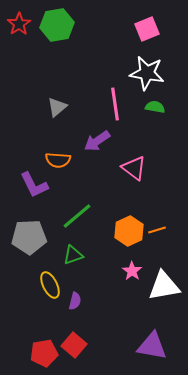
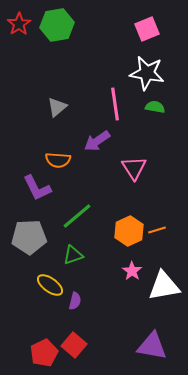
pink triangle: rotated 20 degrees clockwise
purple L-shape: moved 3 px right, 3 px down
yellow ellipse: rotated 28 degrees counterclockwise
red pentagon: rotated 16 degrees counterclockwise
